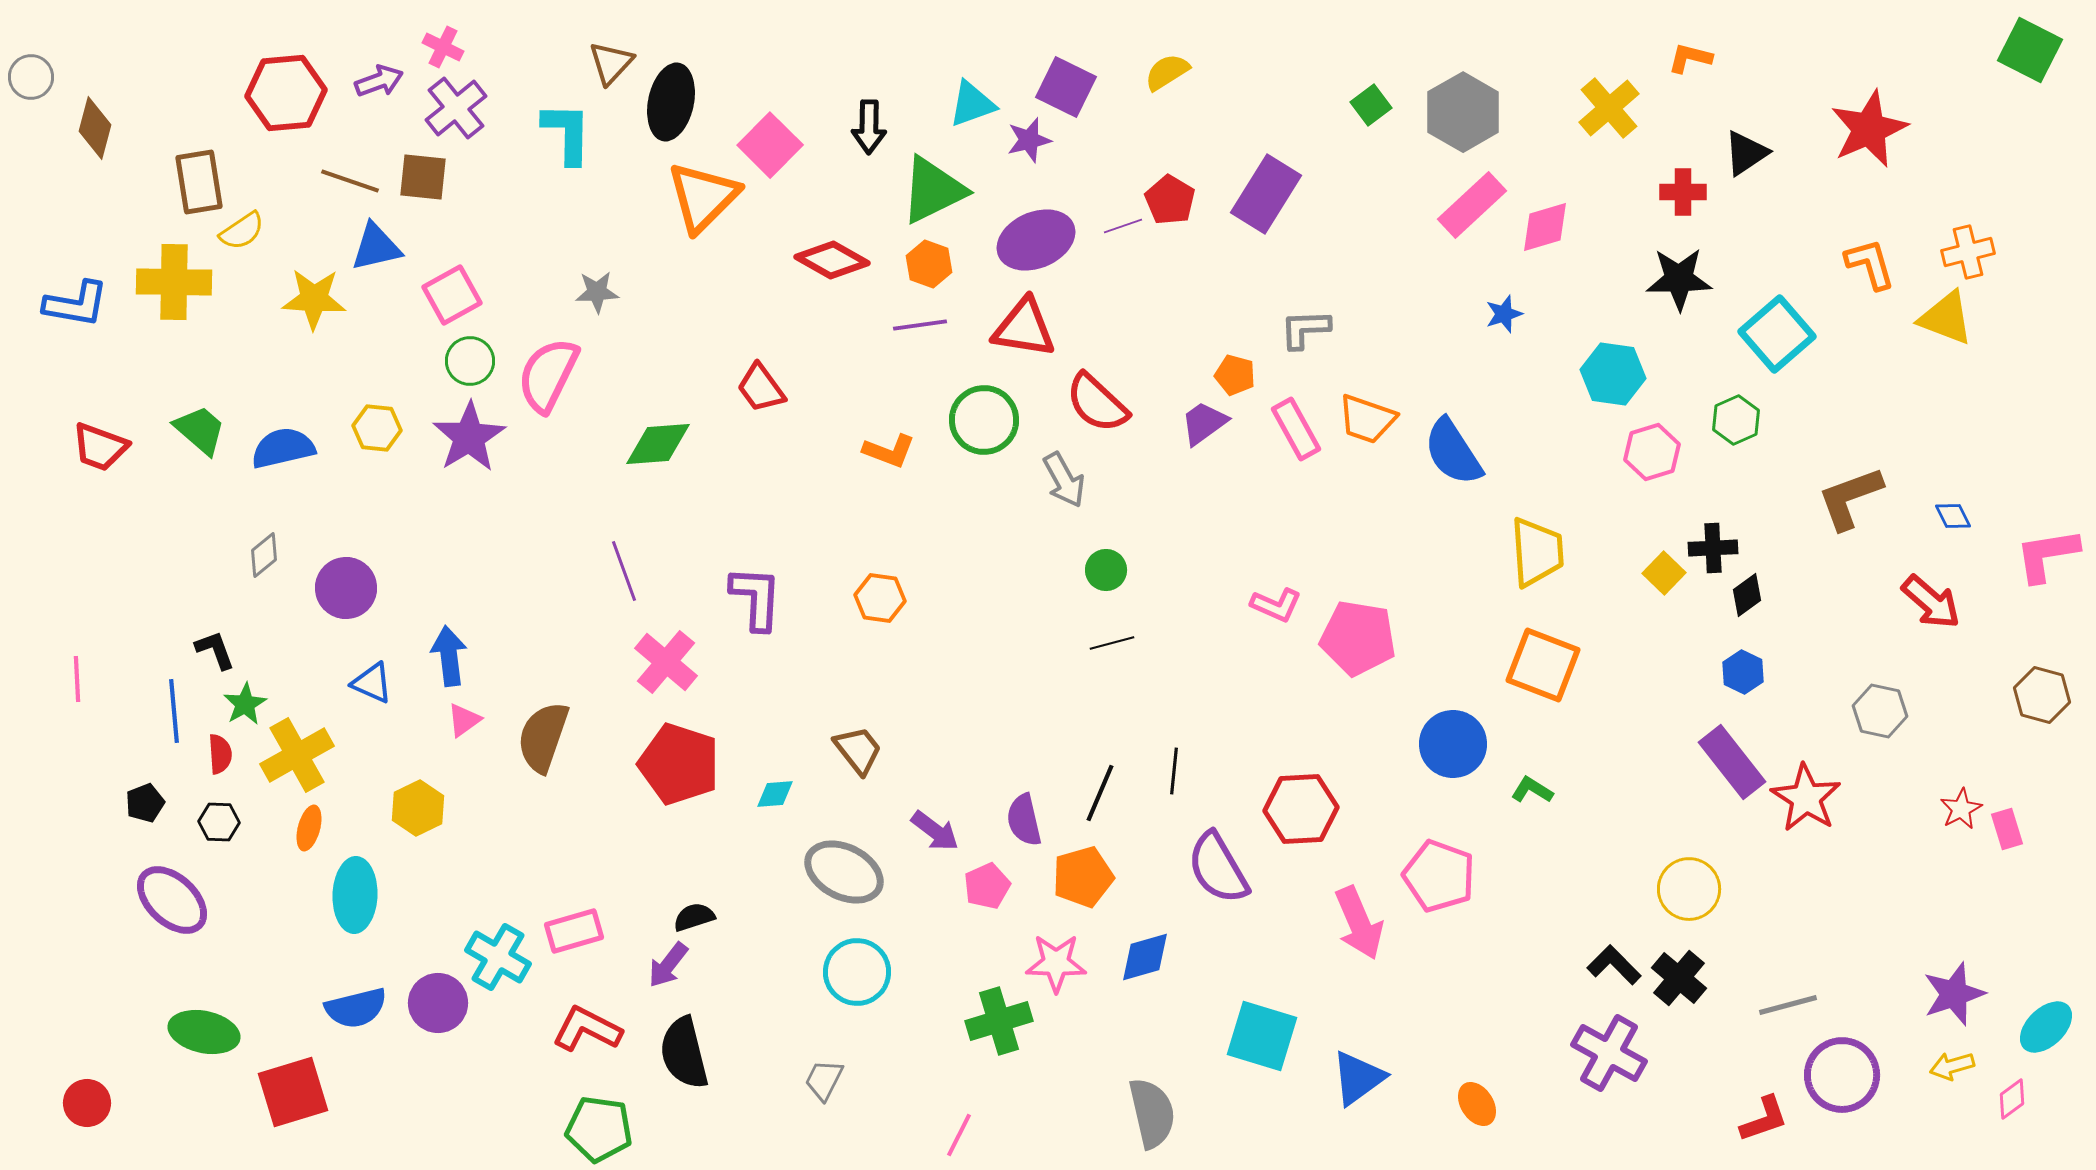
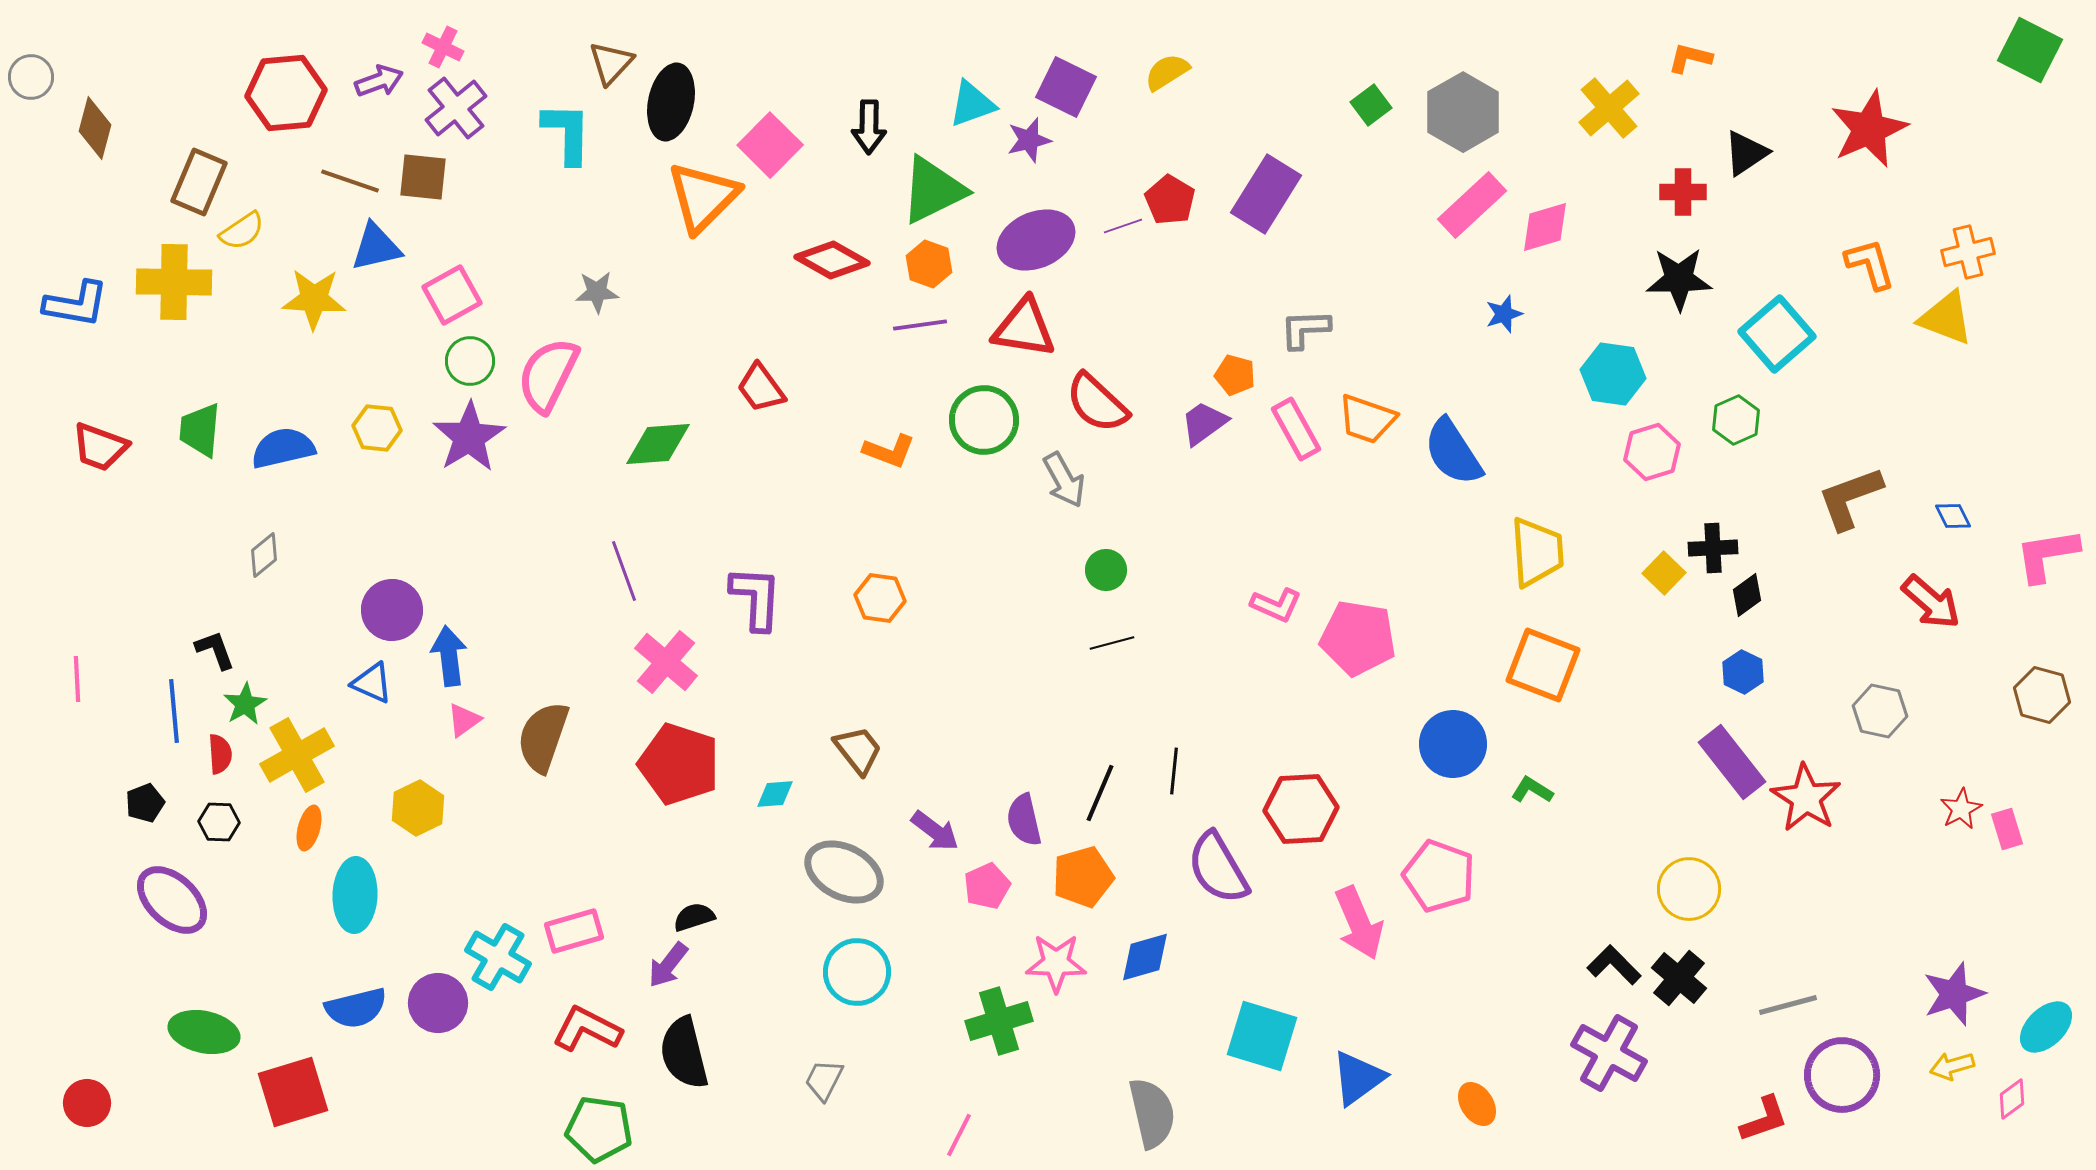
brown rectangle at (199, 182): rotated 32 degrees clockwise
green trapezoid at (200, 430): rotated 126 degrees counterclockwise
purple circle at (346, 588): moved 46 px right, 22 px down
